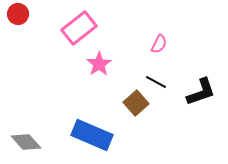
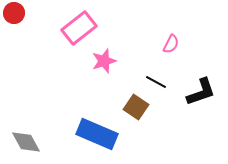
red circle: moved 4 px left, 1 px up
pink semicircle: moved 12 px right
pink star: moved 5 px right, 3 px up; rotated 15 degrees clockwise
brown square: moved 4 px down; rotated 15 degrees counterclockwise
blue rectangle: moved 5 px right, 1 px up
gray diamond: rotated 12 degrees clockwise
